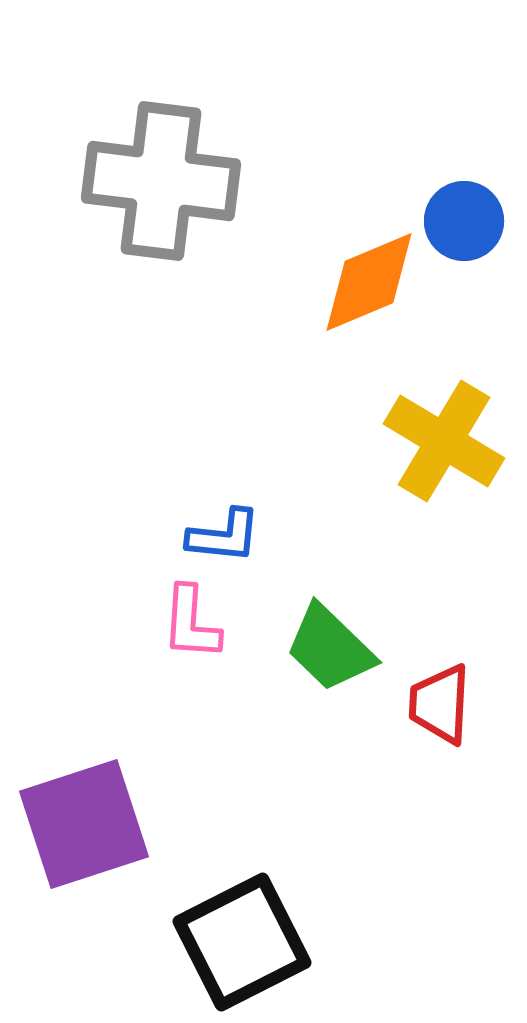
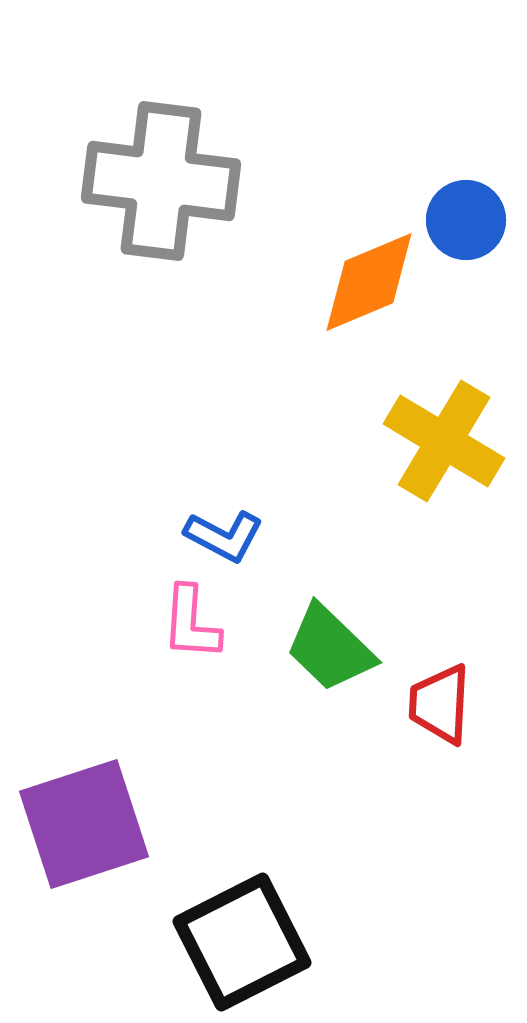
blue circle: moved 2 px right, 1 px up
blue L-shape: rotated 22 degrees clockwise
